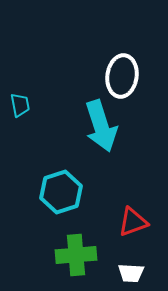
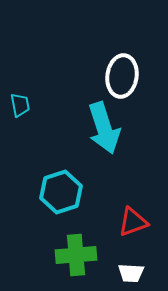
cyan arrow: moved 3 px right, 2 px down
